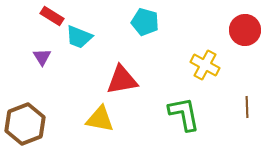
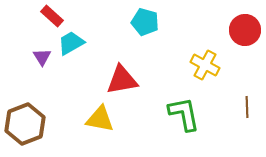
red rectangle: rotated 10 degrees clockwise
cyan trapezoid: moved 8 px left, 6 px down; rotated 128 degrees clockwise
